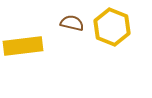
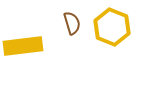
brown semicircle: rotated 60 degrees clockwise
